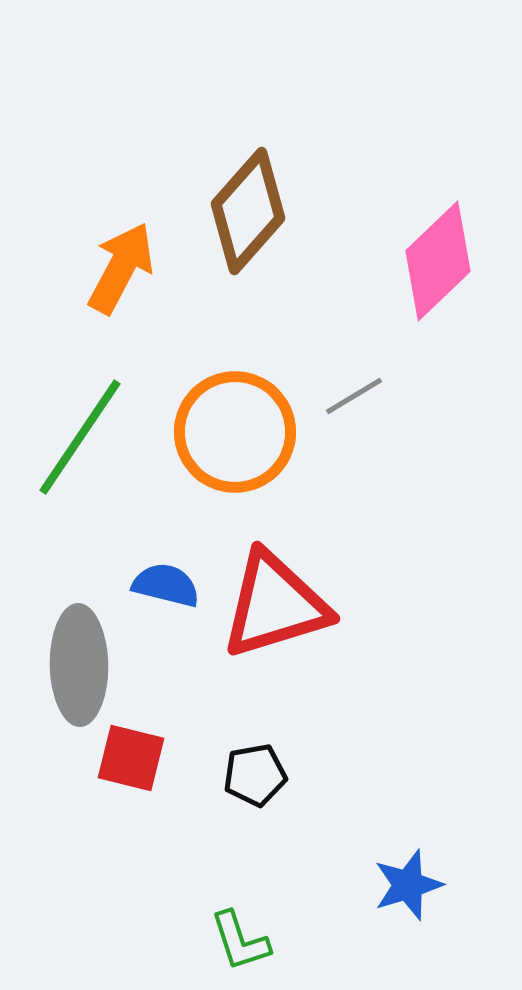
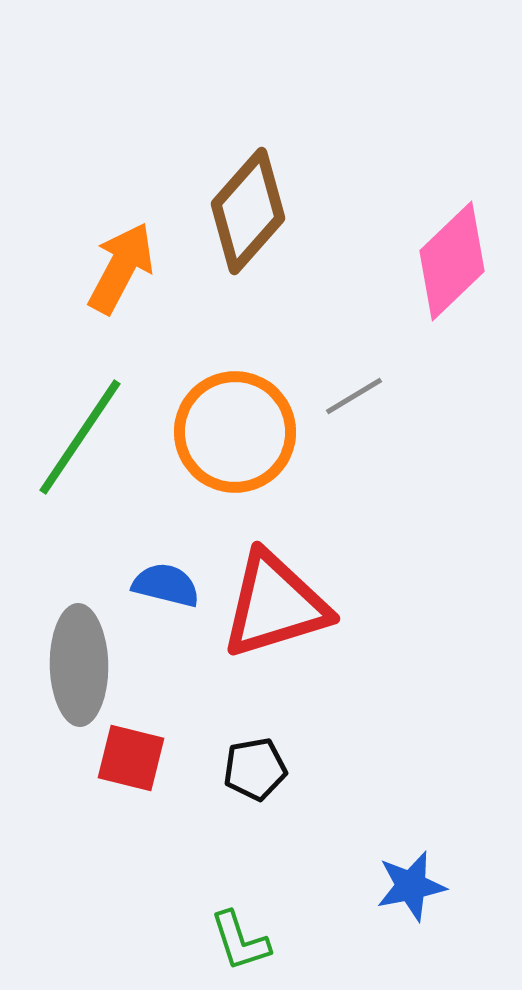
pink diamond: moved 14 px right
black pentagon: moved 6 px up
blue star: moved 3 px right, 1 px down; rotated 6 degrees clockwise
